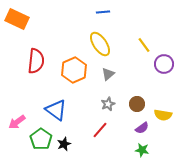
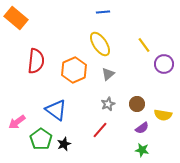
orange rectangle: moved 1 px left, 1 px up; rotated 15 degrees clockwise
